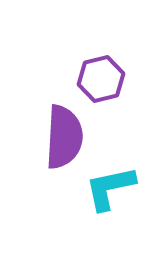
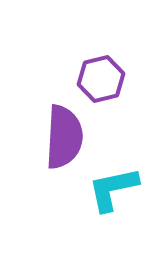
cyan L-shape: moved 3 px right, 1 px down
